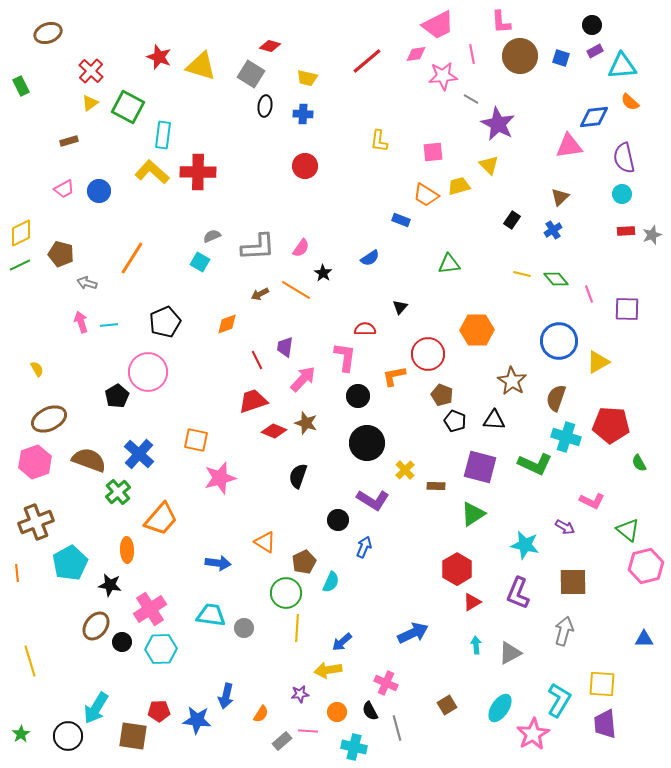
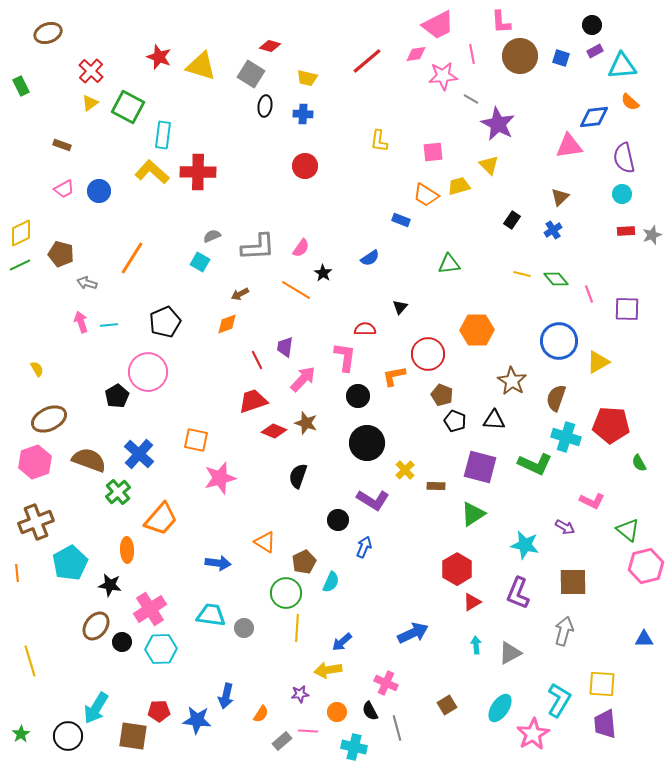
brown rectangle at (69, 141): moved 7 px left, 4 px down; rotated 36 degrees clockwise
brown arrow at (260, 294): moved 20 px left
